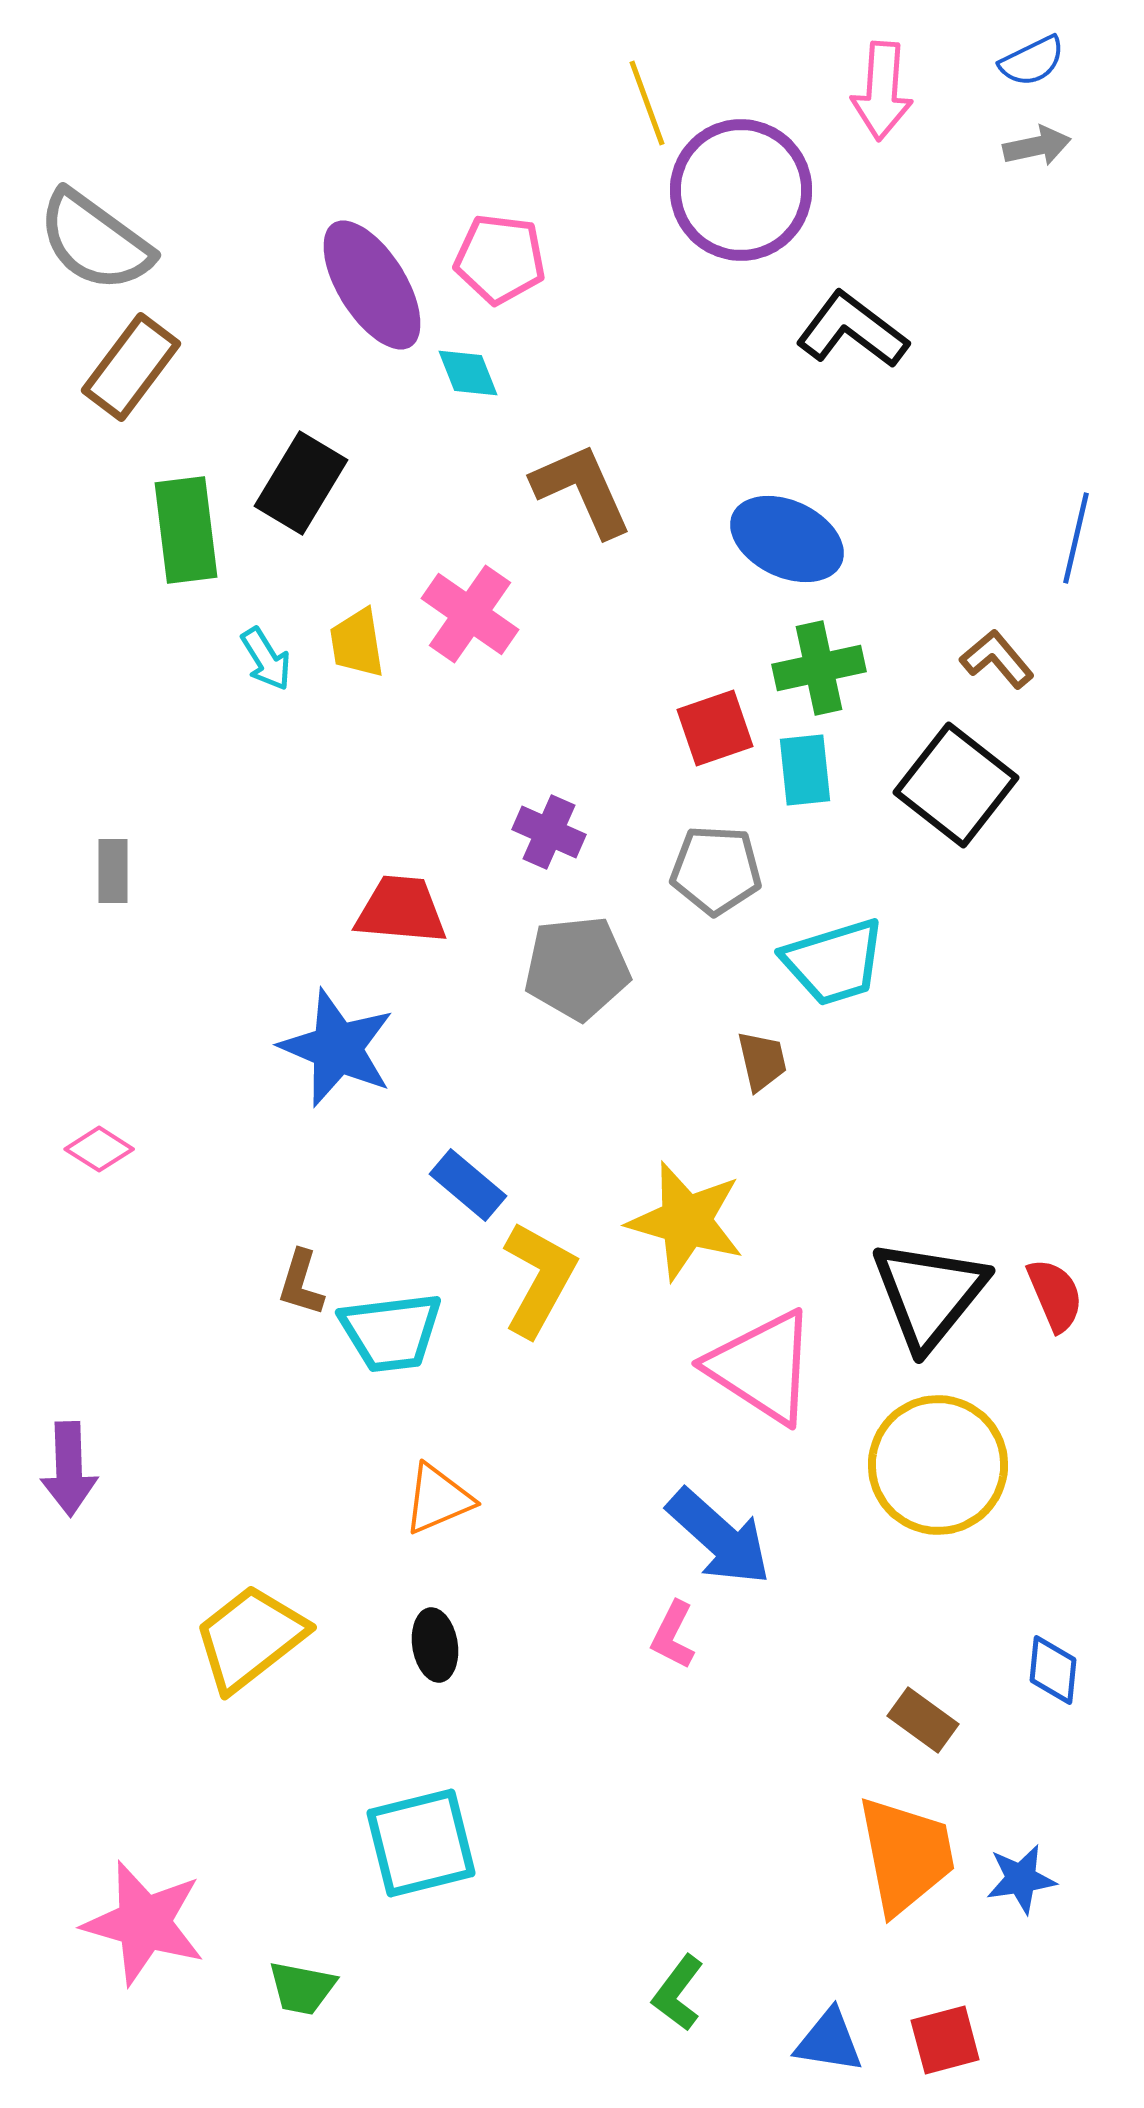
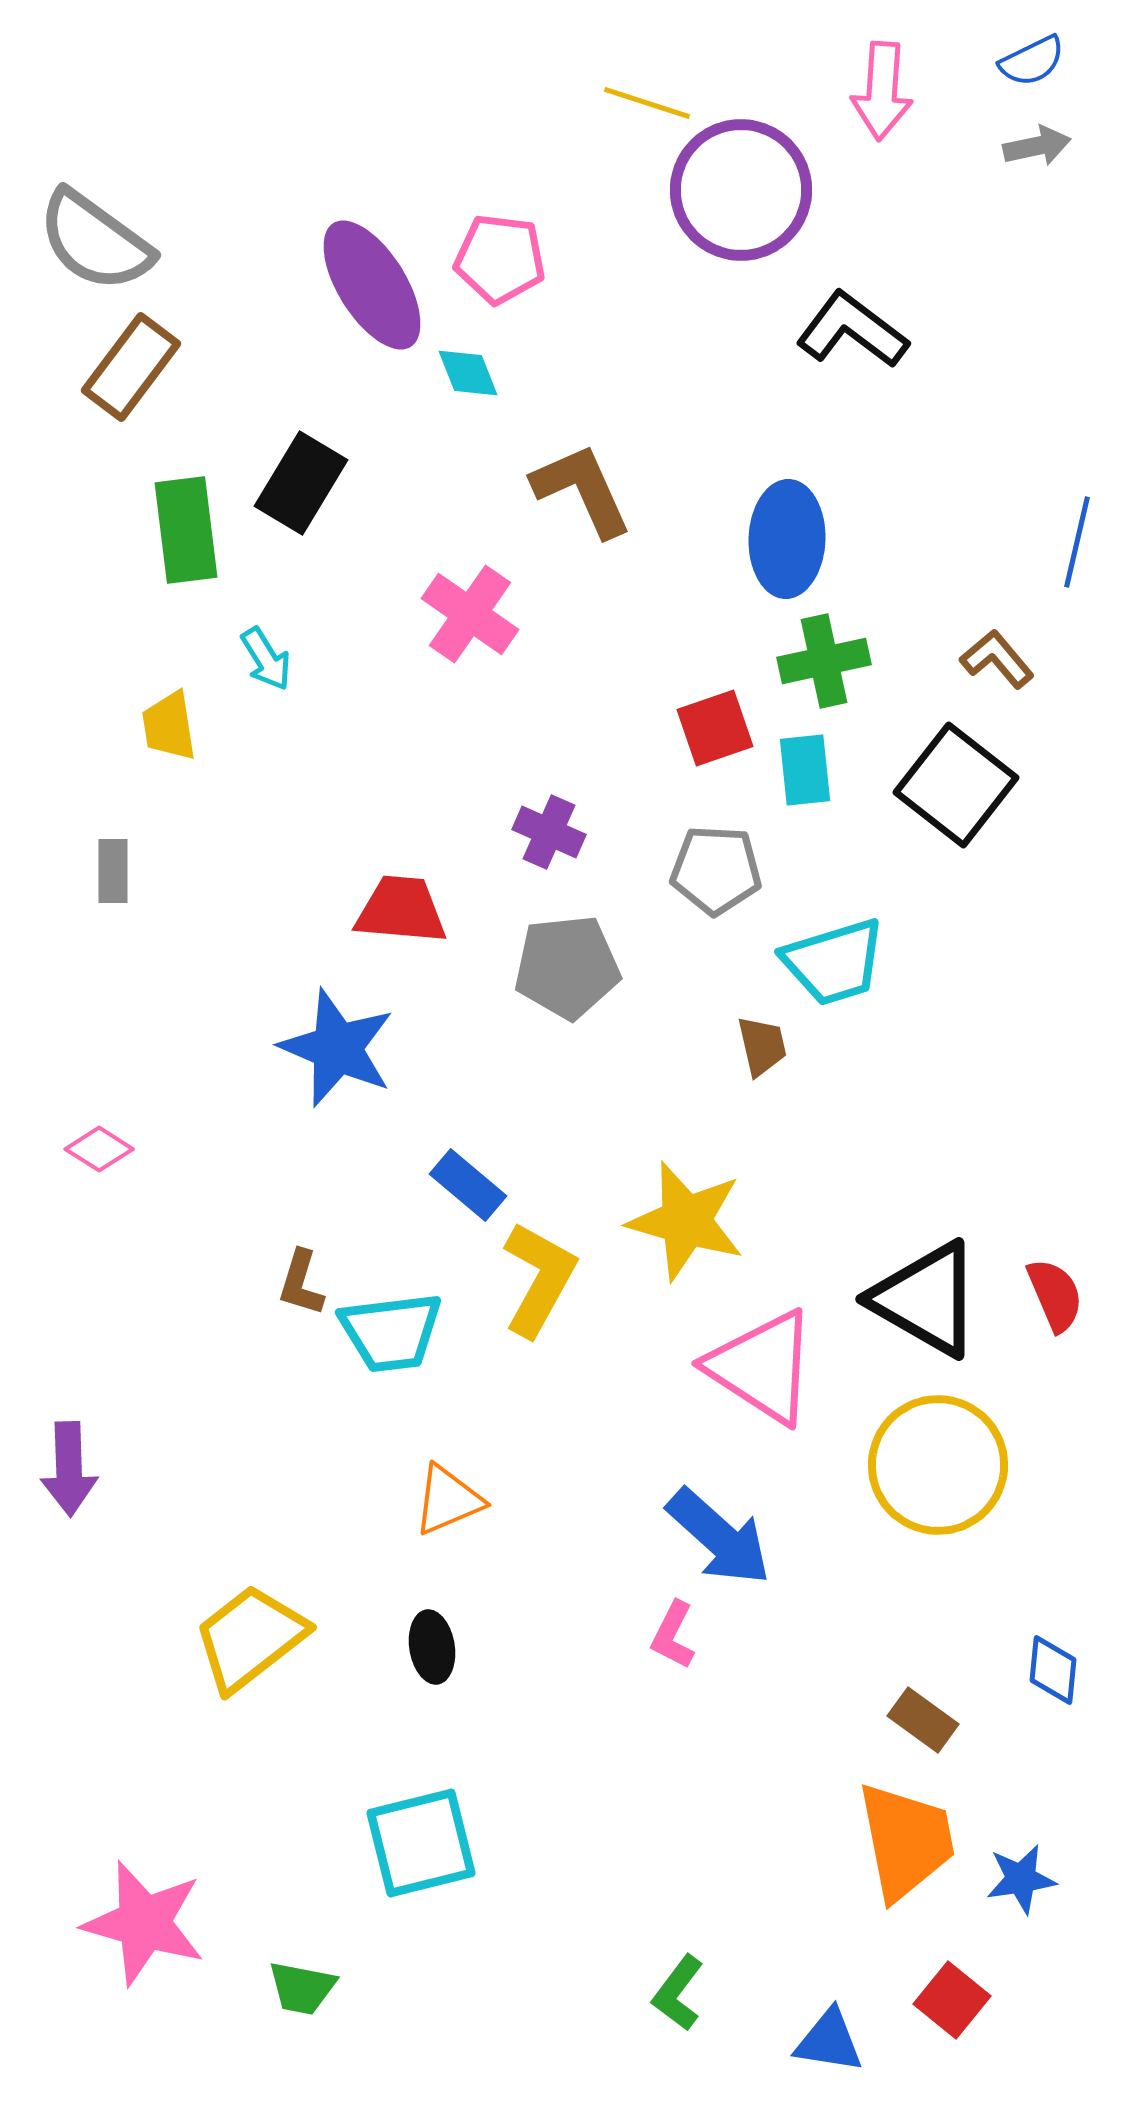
yellow line at (647, 103): rotated 52 degrees counterclockwise
blue line at (1076, 538): moved 1 px right, 4 px down
blue ellipse at (787, 539): rotated 67 degrees clockwise
yellow trapezoid at (357, 643): moved 188 px left, 83 px down
green cross at (819, 668): moved 5 px right, 7 px up
gray pentagon at (577, 968): moved 10 px left, 1 px up
brown trapezoid at (762, 1061): moved 15 px up
black triangle at (929, 1294): moved 3 px left, 5 px down; rotated 39 degrees counterclockwise
orange triangle at (438, 1499): moved 10 px right, 1 px down
black ellipse at (435, 1645): moved 3 px left, 2 px down
orange trapezoid at (906, 1855): moved 14 px up
red square at (945, 2040): moved 7 px right, 40 px up; rotated 36 degrees counterclockwise
